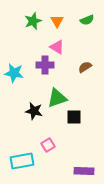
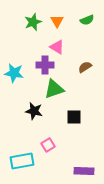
green star: moved 1 px down
green triangle: moved 3 px left, 9 px up
